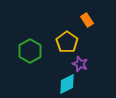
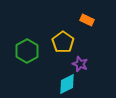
orange rectangle: rotated 32 degrees counterclockwise
yellow pentagon: moved 4 px left
green hexagon: moved 3 px left
